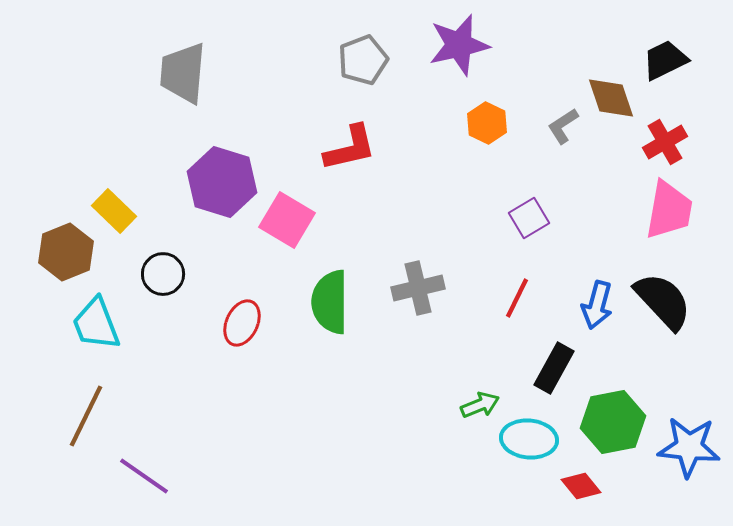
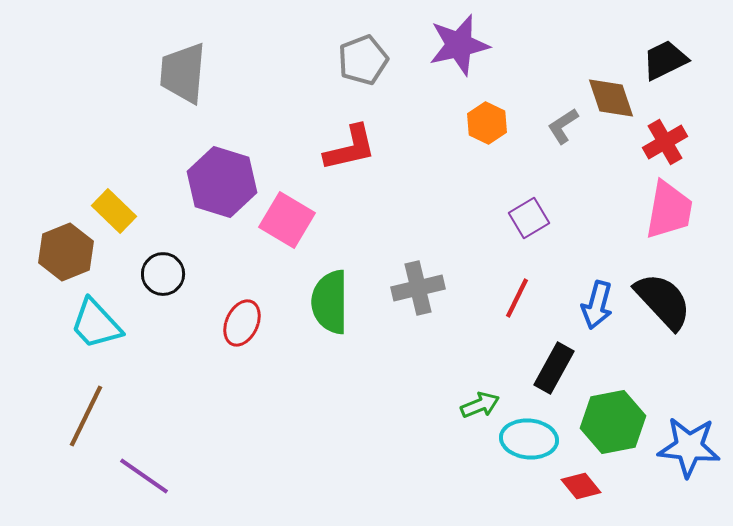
cyan trapezoid: rotated 22 degrees counterclockwise
